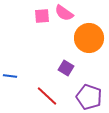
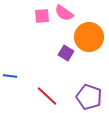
orange circle: moved 1 px up
purple square: moved 15 px up
